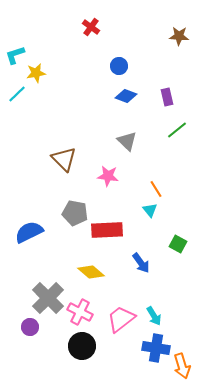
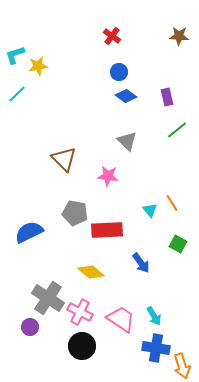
red cross: moved 21 px right, 9 px down
blue circle: moved 6 px down
yellow star: moved 2 px right, 7 px up
blue diamond: rotated 15 degrees clockwise
orange line: moved 16 px right, 14 px down
gray cross: rotated 12 degrees counterclockwise
pink trapezoid: rotated 72 degrees clockwise
